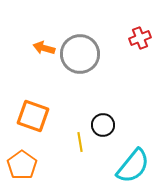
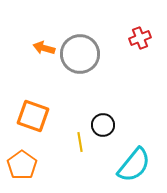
cyan semicircle: moved 1 px right, 1 px up
